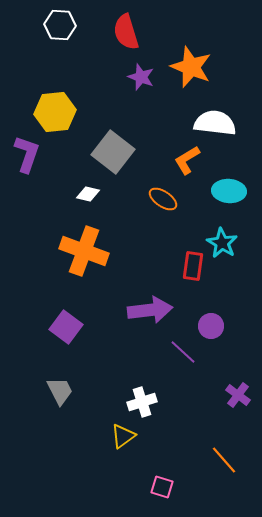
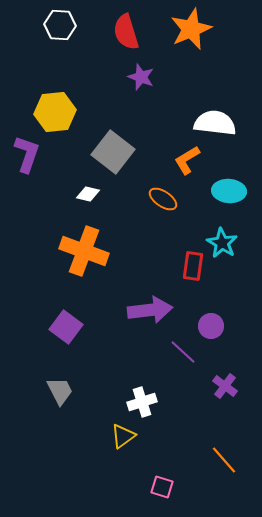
orange star: moved 38 px up; rotated 27 degrees clockwise
purple cross: moved 13 px left, 9 px up
